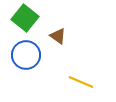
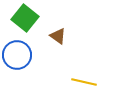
blue circle: moved 9 px left
yellow line: moved 3 px right; rotated 10 degrees counterclockwise
